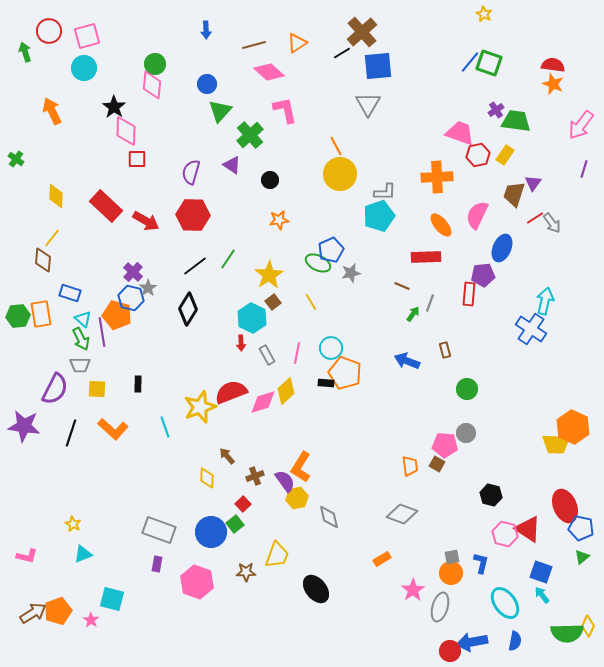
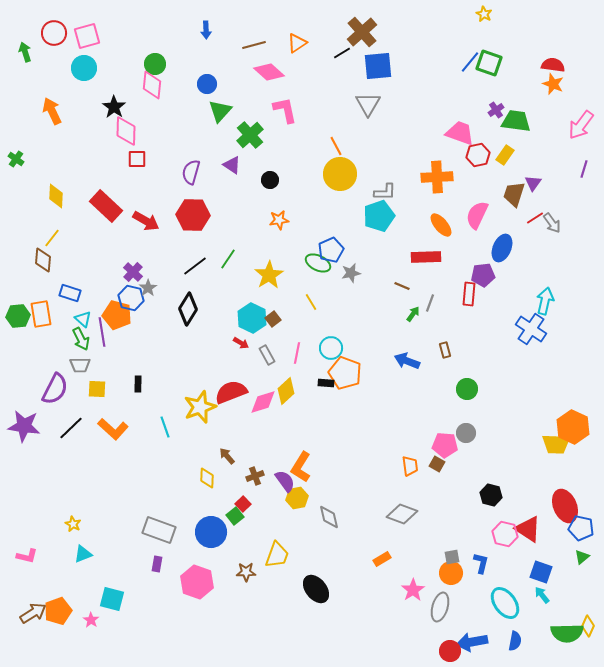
red circle at (49, 31): moved 5 px right, 2 px down
brown square at (273, 302): moved 17 px down
red arrow at (241, 343): rotated 56 degrees counterclockwise
black line at (71, 433): moved 5 px up; rotated 28 degrees clockwise
green square at (235, 524): moved 8 px up
